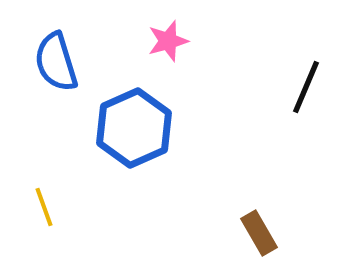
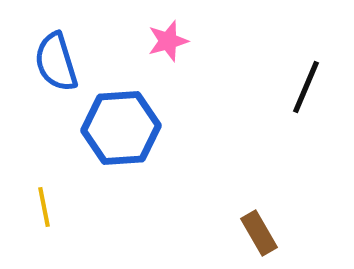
blue hexagon: moved 13 px left; rotated 20 degrees clockwise
yellow line: rotated 9 degrees clockwise
